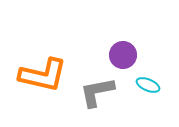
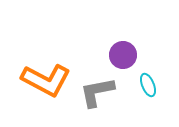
orange L-shape: moved 3 px right, 5 px down; rotated 15 degrees clockwise
cyan ellipse: rotated 45 degrees clockwise
